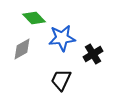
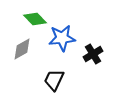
green diamond: moved 1 px right, 1 px down
black trapezoid: moved 7 px left
